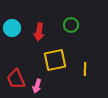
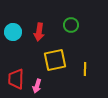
cyan circle: moved 1 px right, 4 px down
red trapezoid: rotated 25 degrees clockwise
